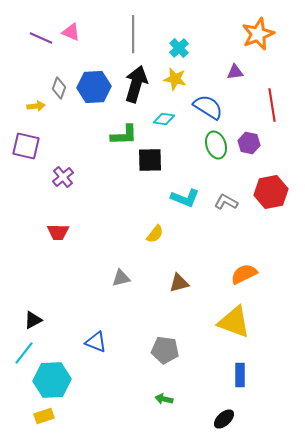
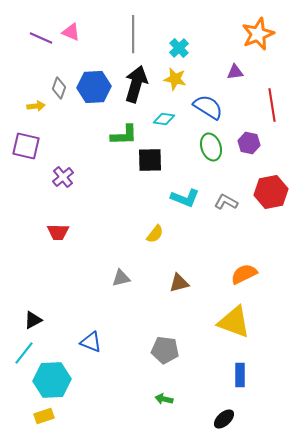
green ellipse: moved 5 px left, 2 px down
blue triangle: moved 5 px left
